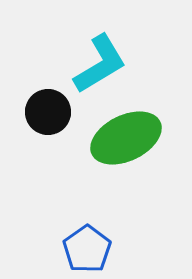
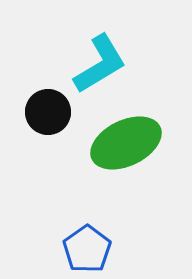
green ellipse: moved 5 px down
